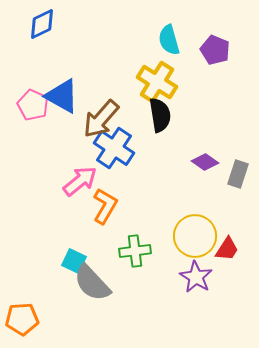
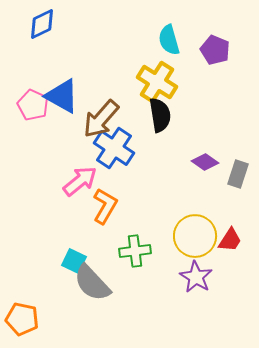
red trapezoid: moved 3 px right, 9 px up
orange pentagon: rotated 16 degrees clockwise
